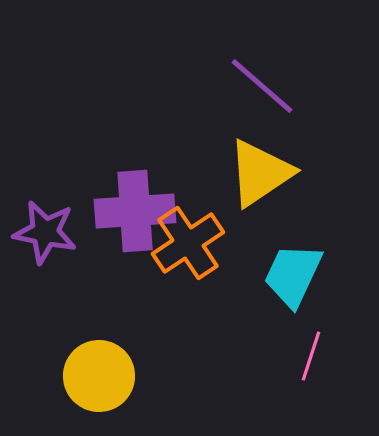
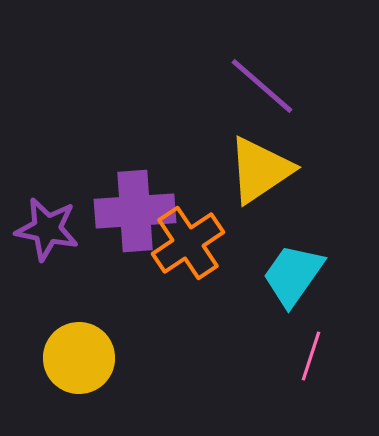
yellow triangle: moved 3 px up
purple star: moved 2 px right, 3 px up
cyan trapezoid: rotated 10 degrees clockwise
yellow circle: moved 20 px left, 18 px up
